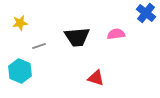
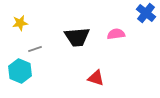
gray line: moved 4 px left, 3 px down
